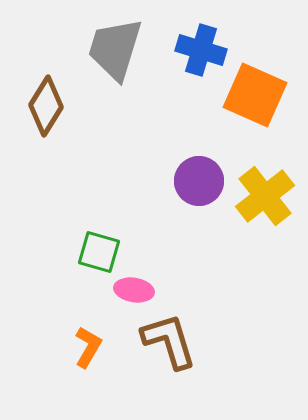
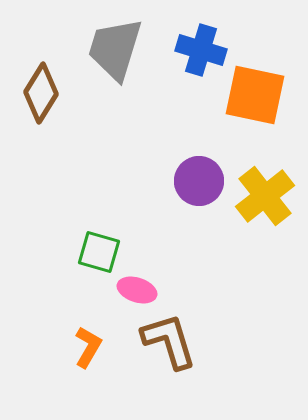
orange square: rotated 12 degrees counterclockwise
brown diamond: moved 5 px left, 13 px up
pink ellipse: moved 3 px right; rotated 9 degrees clockwise
